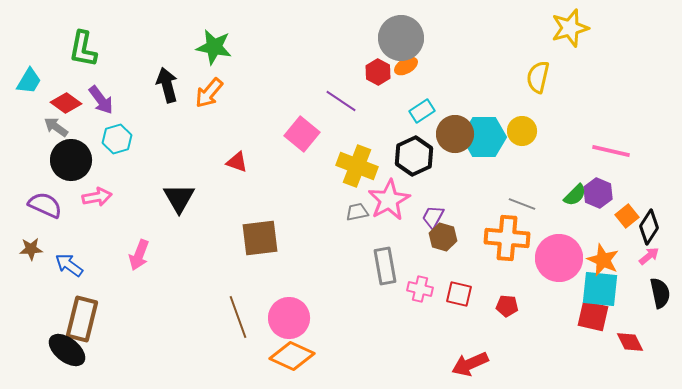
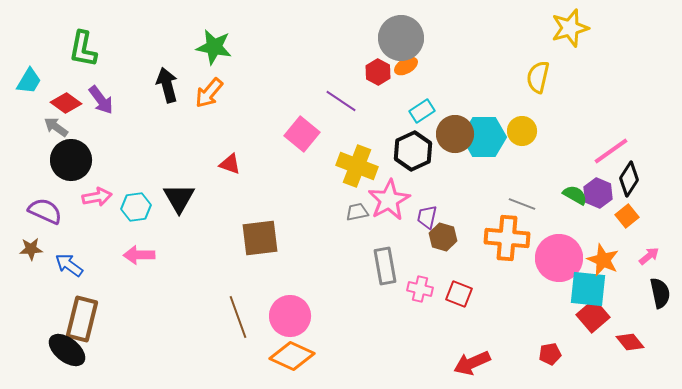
cyan hexagon at (117, 139): moved 19 px right, 68 px down; rotated 8 degrees clockwise
pink line at (611, 151): rotated 48 degrees counterclockwise
black hexagon at (414, 156): moved 1 px left, 5 px up
red triangle at (237, 162): moved 7 px left, 2 px down
green semicircle at (575, 195): rotated 105 degrees counterclockwise
purple semicircle at (45, 205): moved 6 px down
purple trapezoid at (433, 217): moved 6 px left; rotated 15 degrees counterclockwise
black diamond at (649, 227): moved 20 px left, 48 px up
pink arrow at (139, 255): rotated 68 degrees clockwise
cyan square at (600, 289): moved 12 px left
red square at (459, 294): rotated 8 degrees clockwise
red pentagon at (507, 306): moved 43 px right, 48 px down; rotated 15 degrees counterclockwise
red square at (593, 316): rotated 36 degrees clockwise
pink circle at (289, 318): moved 1 px right, 2 px up
red diamond at (630, 342): rotated 12 degrees counterclockwise
red arrow at (470, 364): moved 2 px right, 1 px up
